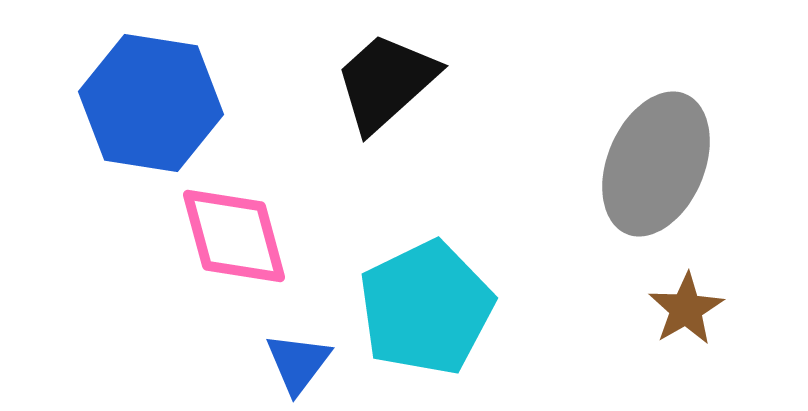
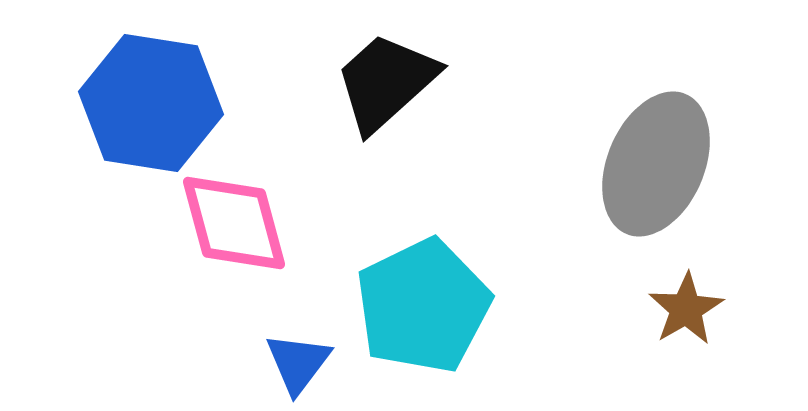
pink diamond: moved 13 px up
cyan pentagon: moved 3 px left, 2 px up
